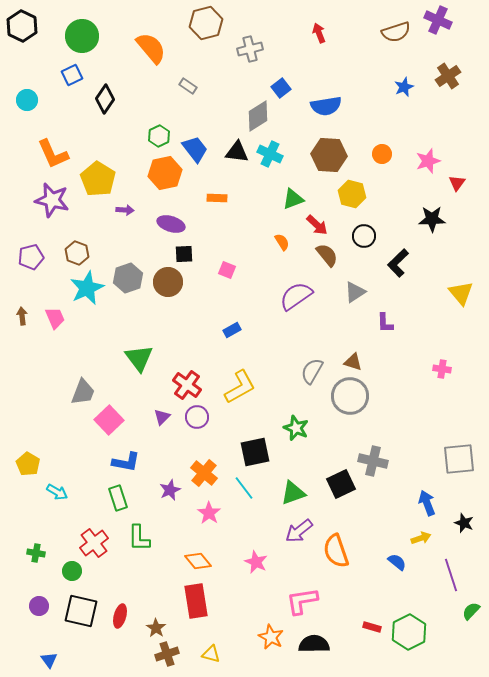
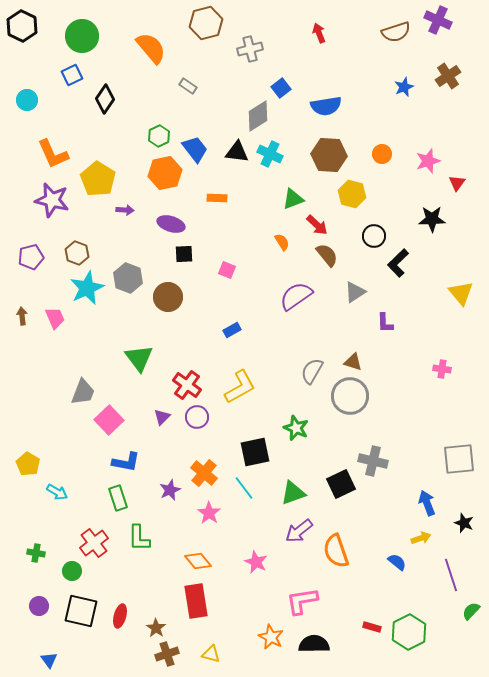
black circle at (364, 236): moved 10 px right
gray hexagon at (128, 278): rotated 20 degrees counterclockwise
brown circle at (168, 282): moved 15 px down
